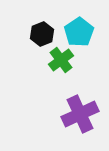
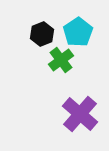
cyan pentagon: moved 1 px left
purple cross: rotated 24 degrees counterclockwise
